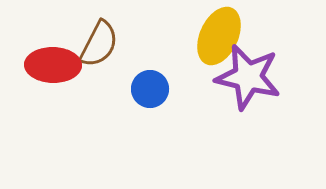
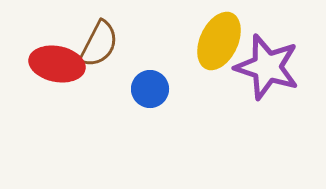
yellow ellipse: moved 5 px down
red ellipse: moved 4 px right, 1 px up; rotated 10 degrees clockwise
purple star: moved 19 px right, 10 px up; rotated 4 degrees clockwise
